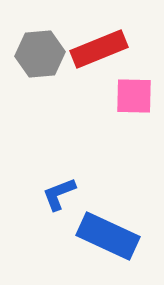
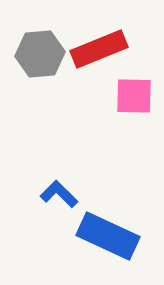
blue L-shape: rotated 66 degrees clockwise
